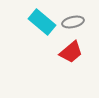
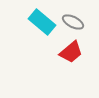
gray ellipse: rotated 40 degrees clockwise
